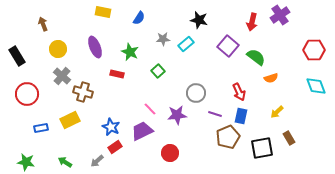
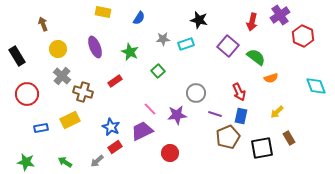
cyan rectangle at (186, 44): rotated 21 degrees clockwise
red hexagon at (314, 50): moved 11 px left, 14 px up; rotated 25 degrees clockwise
red rectangle at (117, 74): moved 2 px left, 7 px down; rotated 48 degrees counterclockwise
